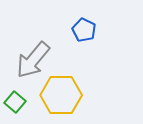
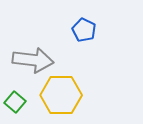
gray arrow: rotated 123 degrees counterclockwise
